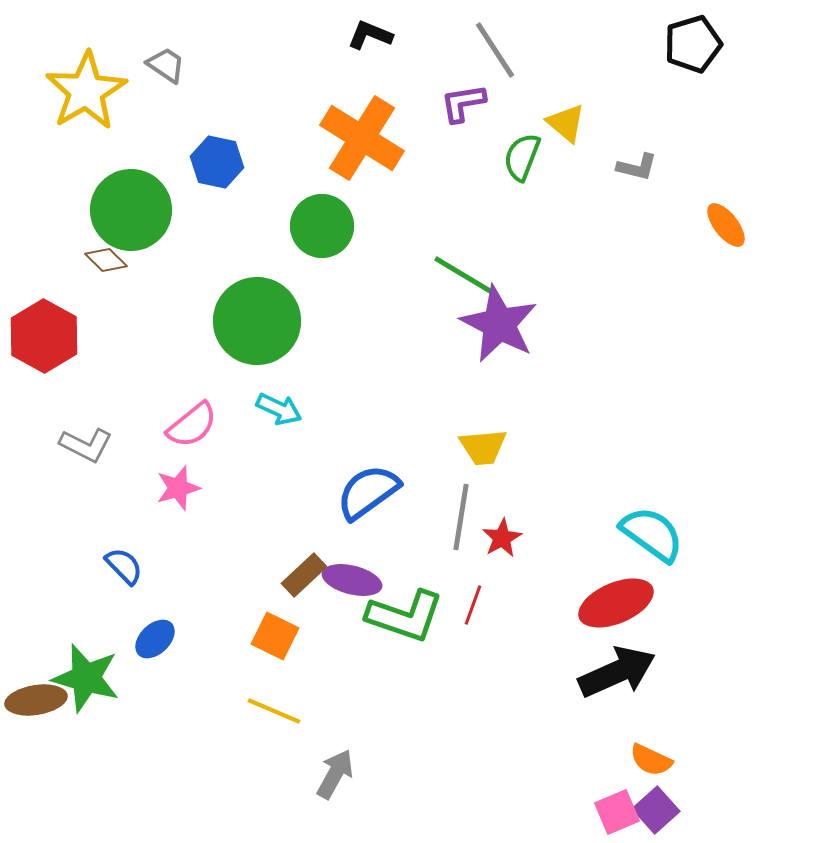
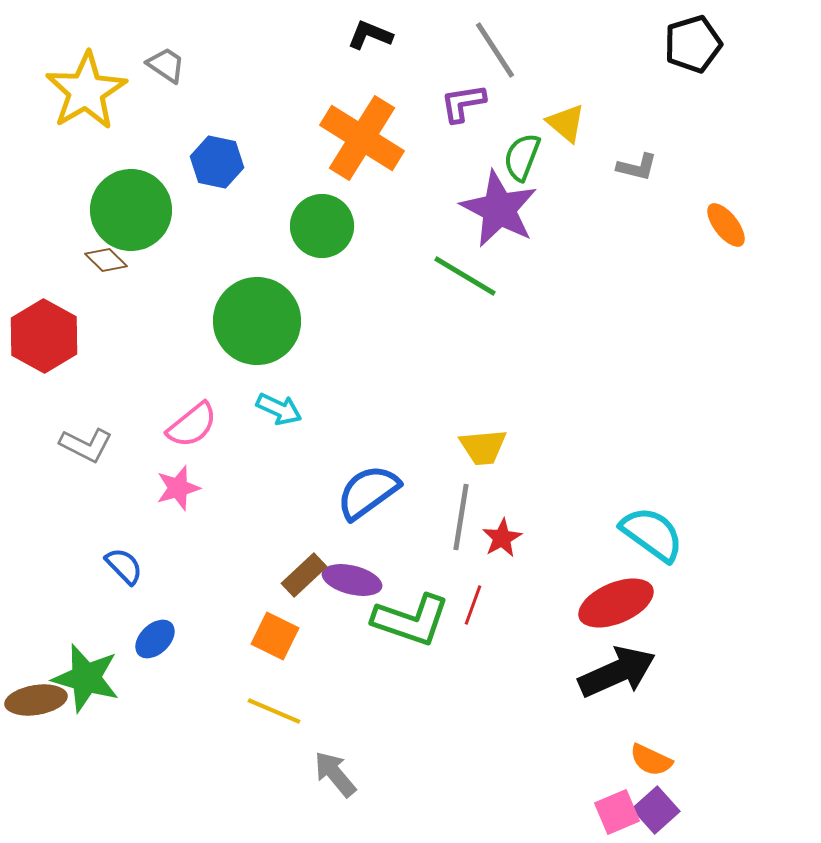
purple star at (499, 324): moved 115 px up
green L-shape at (405, 616): moved 6 px right, 4 px down
gray arrow at (335, 774): rotated 69 degrees counterclockwise
